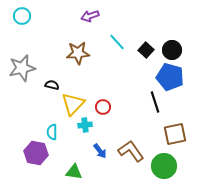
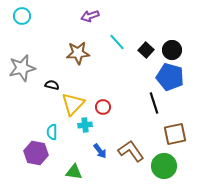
black line: moved 1 px left, 1 px down
